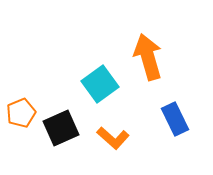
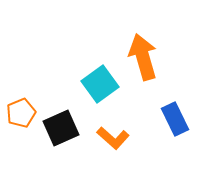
orange arrow: moved 5 px left
